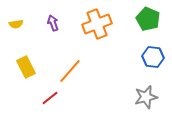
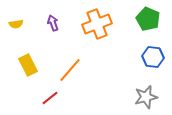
yellow rectangle: moved 2 px right, 2 px up
orange line: moved 1 px up
